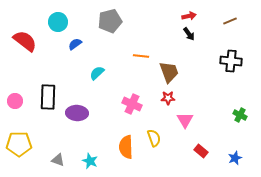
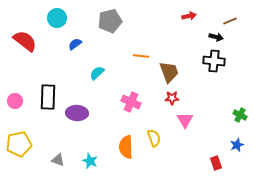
cyan circle: moved 1 px left, 4 px up
black arrow: moved 27 px right, 3 px down; rotated 40 degrees counterclockwise
black cross: moved 17 px left
red star: moved 4 px right
pink cross: moved 1 px left, 2 px up
yellow pentagon: rotated 10 degrees counterclockwise
red rectangle: moved 15 px right, 12 px down; rotated 32 degrees clockwise
blue star: moved 2 px right, 13 px up
